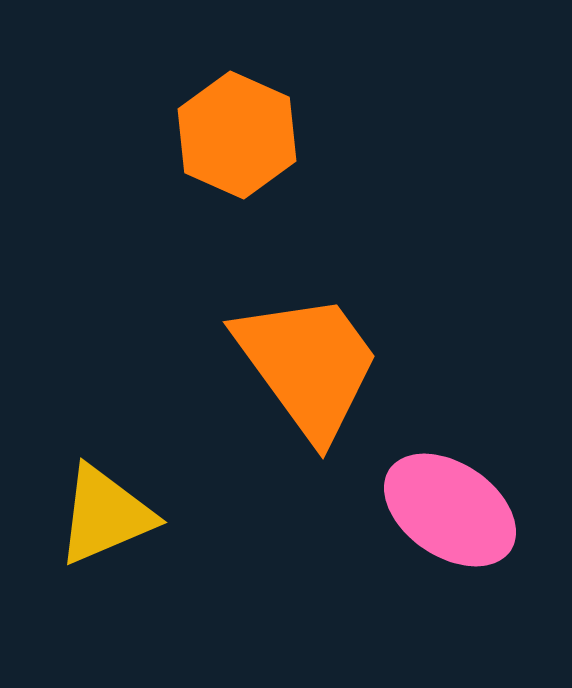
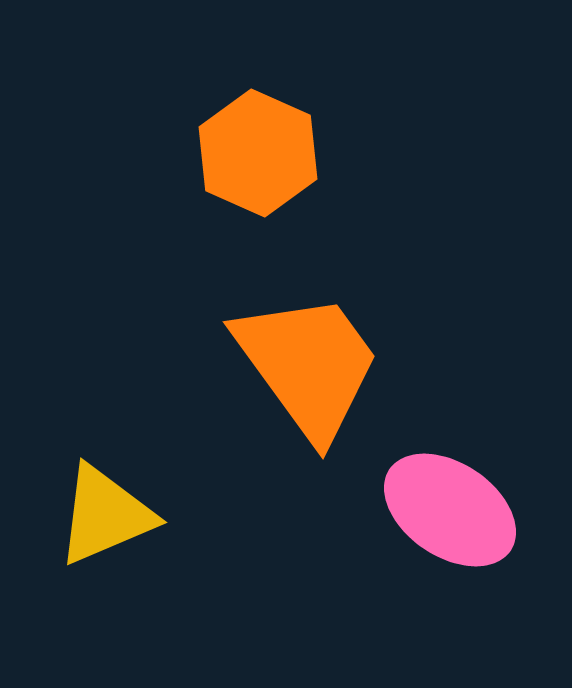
orange hexagon: moved 21 px right, 18 px down
